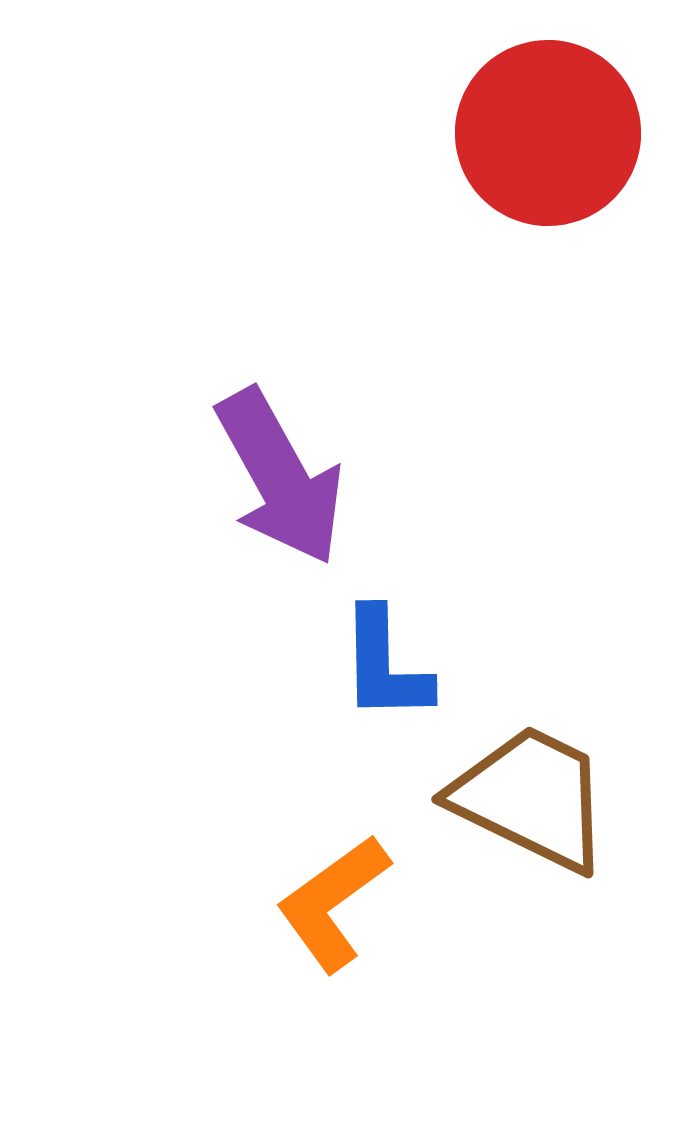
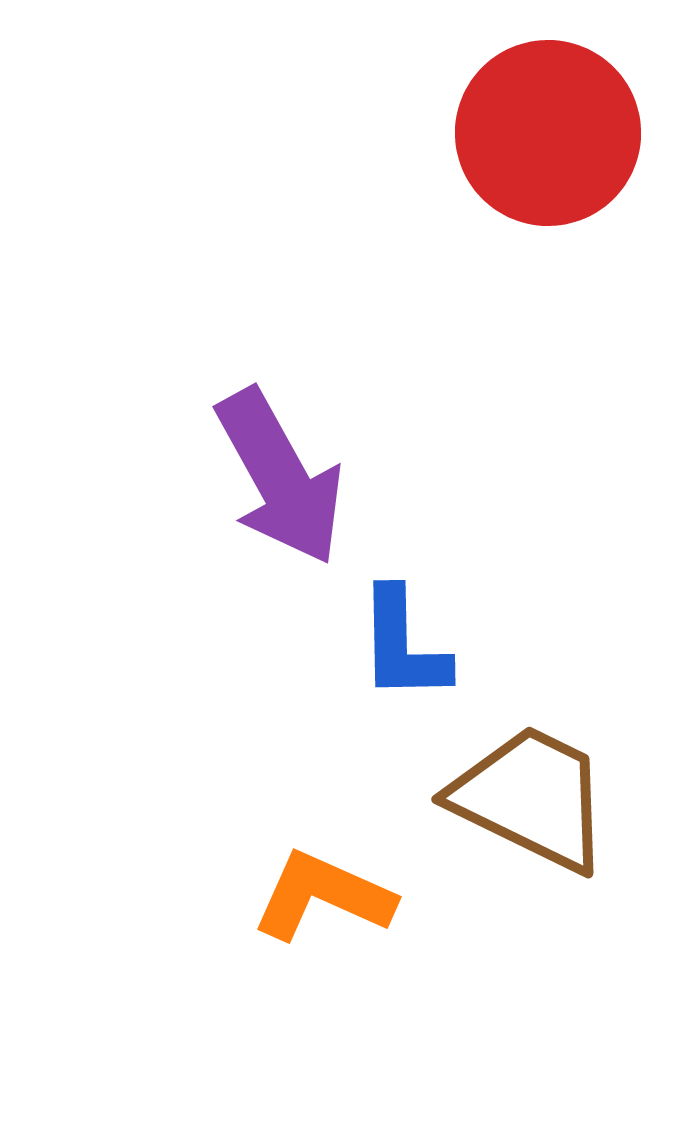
blue L-shape: moved 18 px right, 20 px up
orange L-shape: moved 10 px left, 7 px up; rotated 60 degrees clockwise
